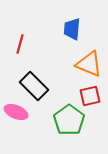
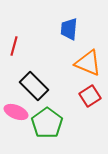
blue trapezoid: moved 3 px left
red line: moved 6 px left, 2 px down
orange triangle: moved 1 px left, 1 px up
red square: rotated 20 degrees counterclockwise
green pentagon: moved 22 px left, 3 px down
